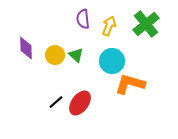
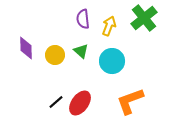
green cross: moved 2 px left, 6 px up
green triangle: moved 5 px right, 4 px up
orange L-shape: moved 17 px down; rotated 36 degrees counterclockwise
